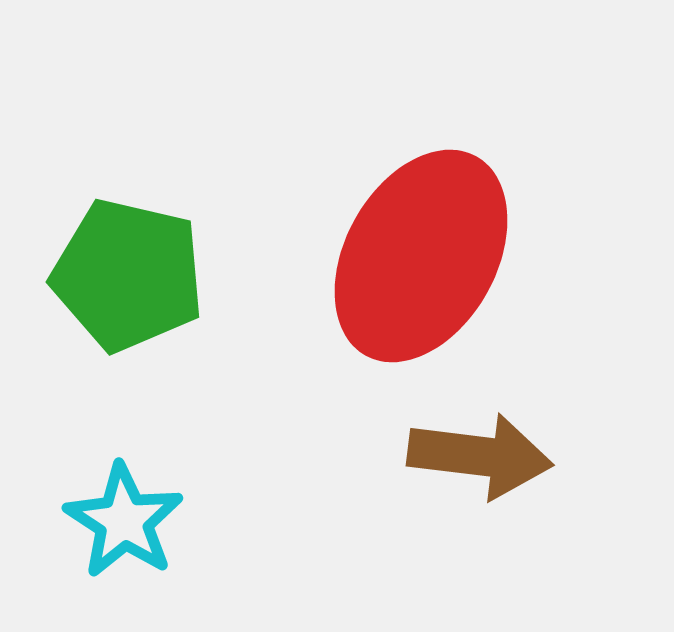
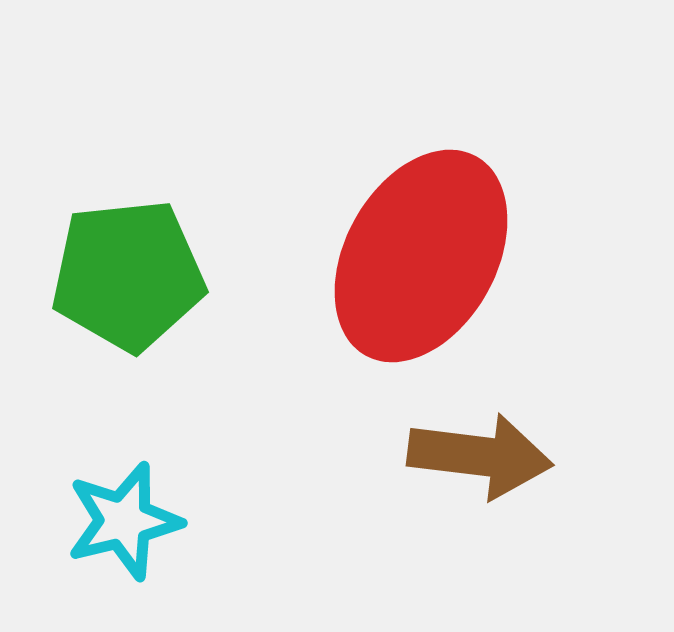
green pentagon: rotated 19 degrees counterclockwise
cyan star: rotated 25 degrees clockwise
